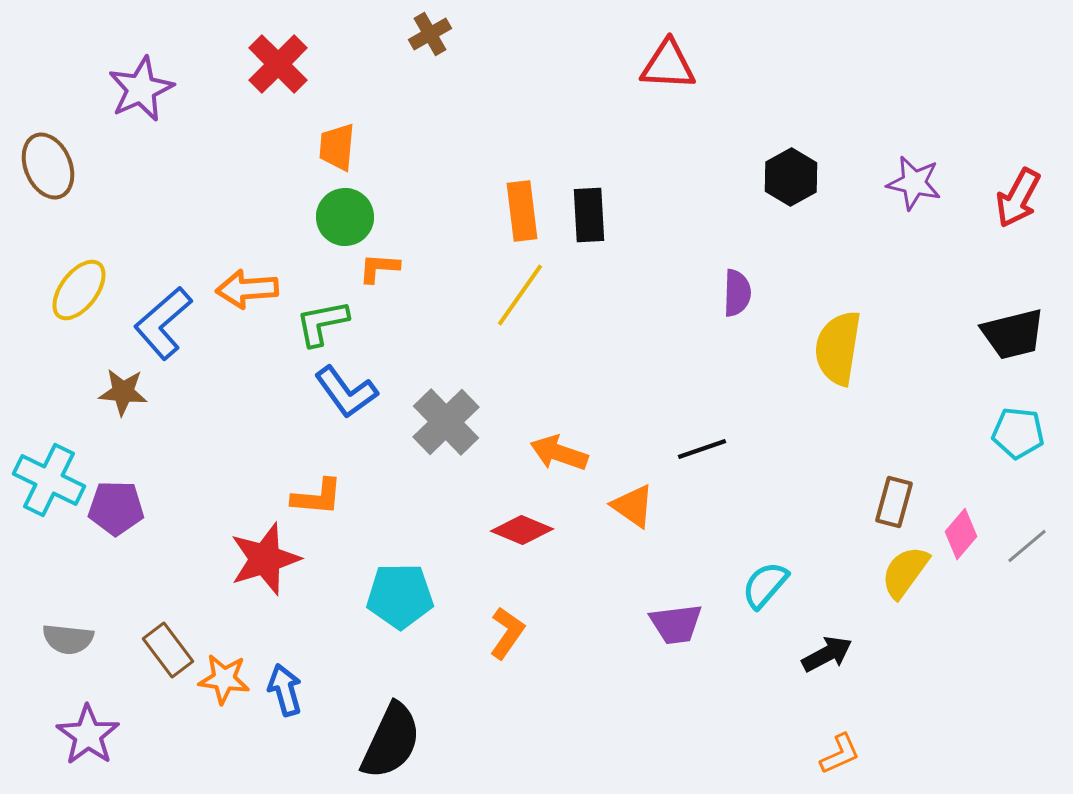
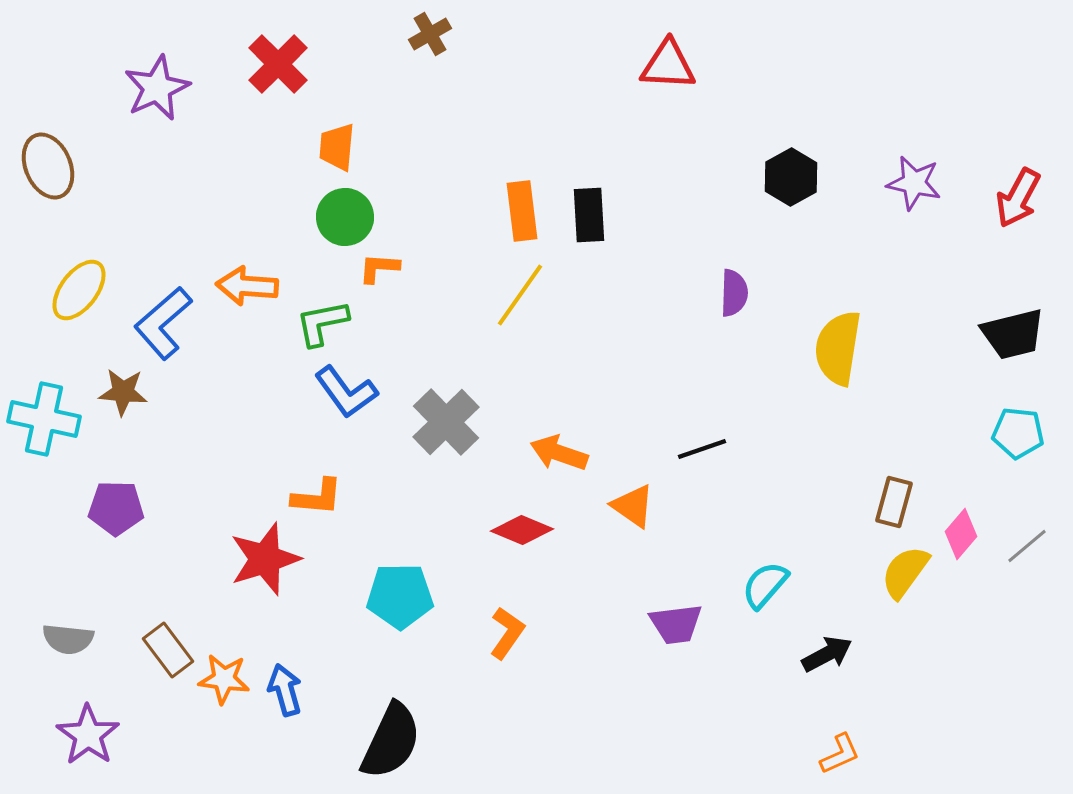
purple star at (141, 89): moved 16 px right, 1 px up
orange arrow at (247, 289): moved 3 px up; rotated 8 degrees clockwise
purple semicircle at (737, 293): moved 3 px left
cyan cross at (49, 480): moved 5 px left, 61 px up; rotated 14 degrees counterclockwise
